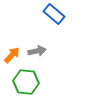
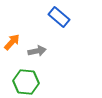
blue rectangle: moved 5 px right, 3 px down
orange arrow: moved 13 px up
